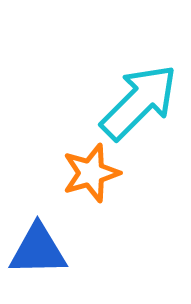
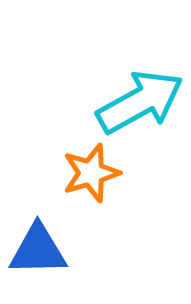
cyan arrow: moved 1 px right; rotated 16 degrees clockwise
